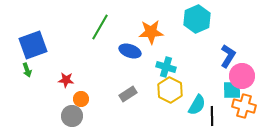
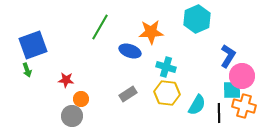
yellow hexagon: moved 3 px left, 3 px down; rotated 20 degrees counterclockwise
black line: moved 7 px right, 3 px up
